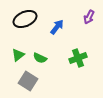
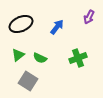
black ellipse: moved 4 px left, 5 px down
